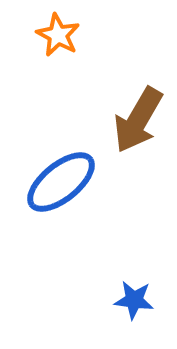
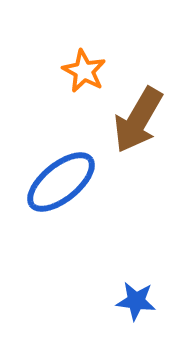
orange star: moved 26 px right, 36 px down
blue star: moved 2 px right, 1 px down
